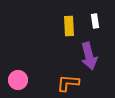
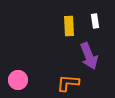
purple arrow: rotated 8 degrees counterclockwise
